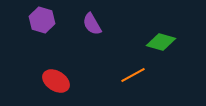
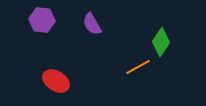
purple hexagon: rotated 10 degrees counterclockwise
green diamond: rotated 72 degrees counterclockwise
orange line: moved 5 px right, 8 px up
